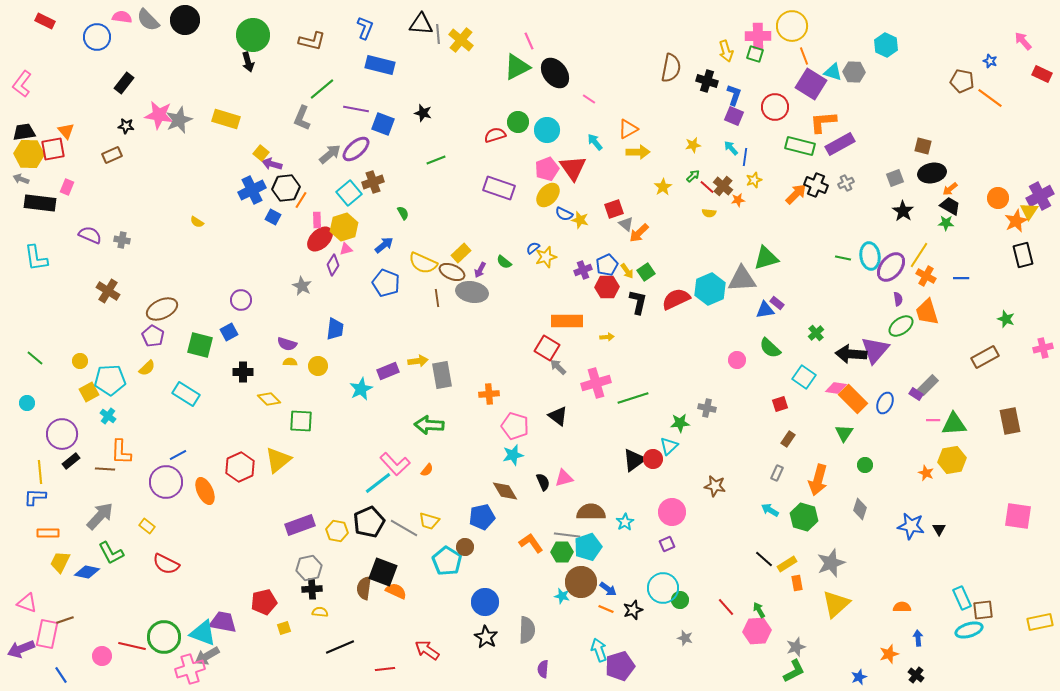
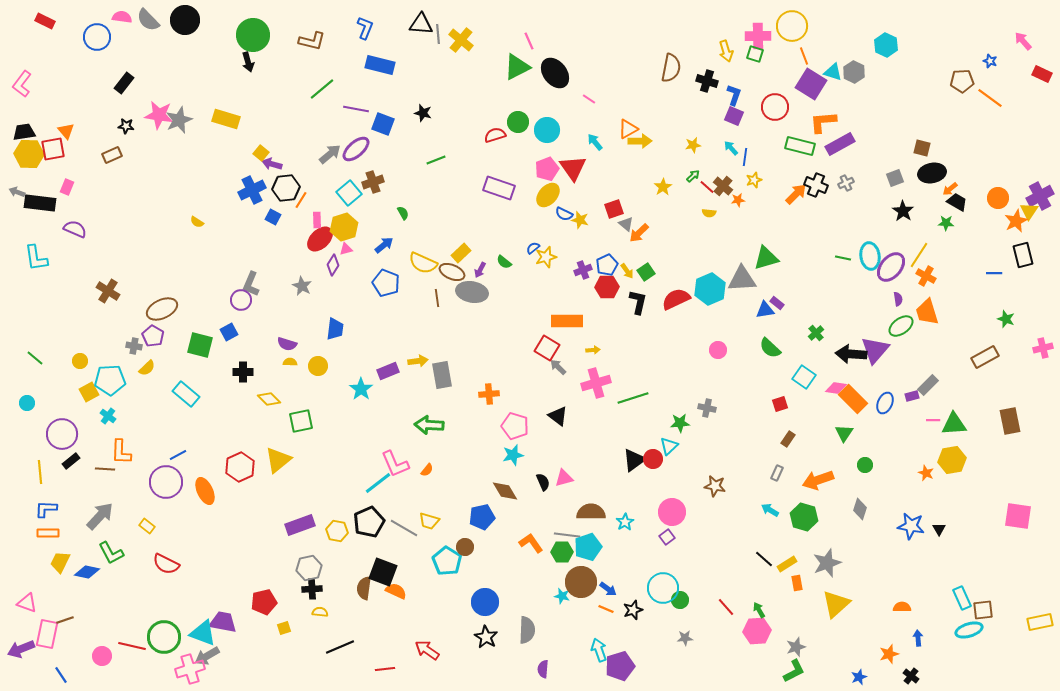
gray hexagon at (854, 72): rotated 25 degrees clockwise
brown pentagon at (962, 81): rotated 15 degrees counterclockwise
gray L-shape at (302, 118): moved 51 px left, 166 px down
brown square at (923, 146): moved 1 px left, 2 px down
yellow arrow at (638, 152): moved 2 px right, 11 px up
gray arrow at (21, 179): moved 4 px left, 13 px down
black trapezoid at (950, 206): moved 7 px right, 4 px up
purple semicircle at (90, 235): moved 15 px left, 6 px up
gray cross at (122, 240): moved 12 px right, 106 px down
blue line at (961, 278): moved 33 px right, 5 px up
yellow arrow at (607, 337): moved 14 px left, 13 px down
pink circle at (737, 360): moved 19 px left, 10 px up
cyan star at (361, 389): rotated 10 degrees counterclockwise
cyan rectangle at (186, 394): rotated 8 degrees clockwise
purple rectangle at (916, 394): moved 4 px left, 2 px down; rotated 48 degrees counterclockwise
green square at (301, 421): rotated 15 degrees counterclockwise
pink L-shape at (395, 464): rotated 20 degrees clockwise
orange arrow at (818, 480): rotated 56 degrees clockwise
blue L-shape at (35, 497): moved 11 px right, 12 px down
purple square at (667, 544): moved 7 px up; rotated 14 degrees counterclockwise
gray star at (831, 563): moved 4 px left
gray star at (685, 638): rotated 21 degrees counterclockwise
black cross at (916, 675): moved 5 px left, 1 px down
